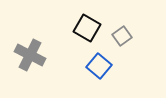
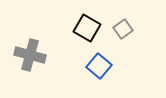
gray square: moved 1 px right, 7 px up
gray cross: rotated 12 degrees counterclockwise
